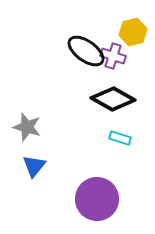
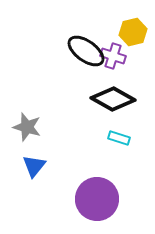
cyan rectangle: moved 1 px left
